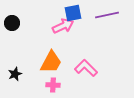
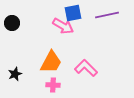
pink arrow: rotated 55 degrees clockwise
